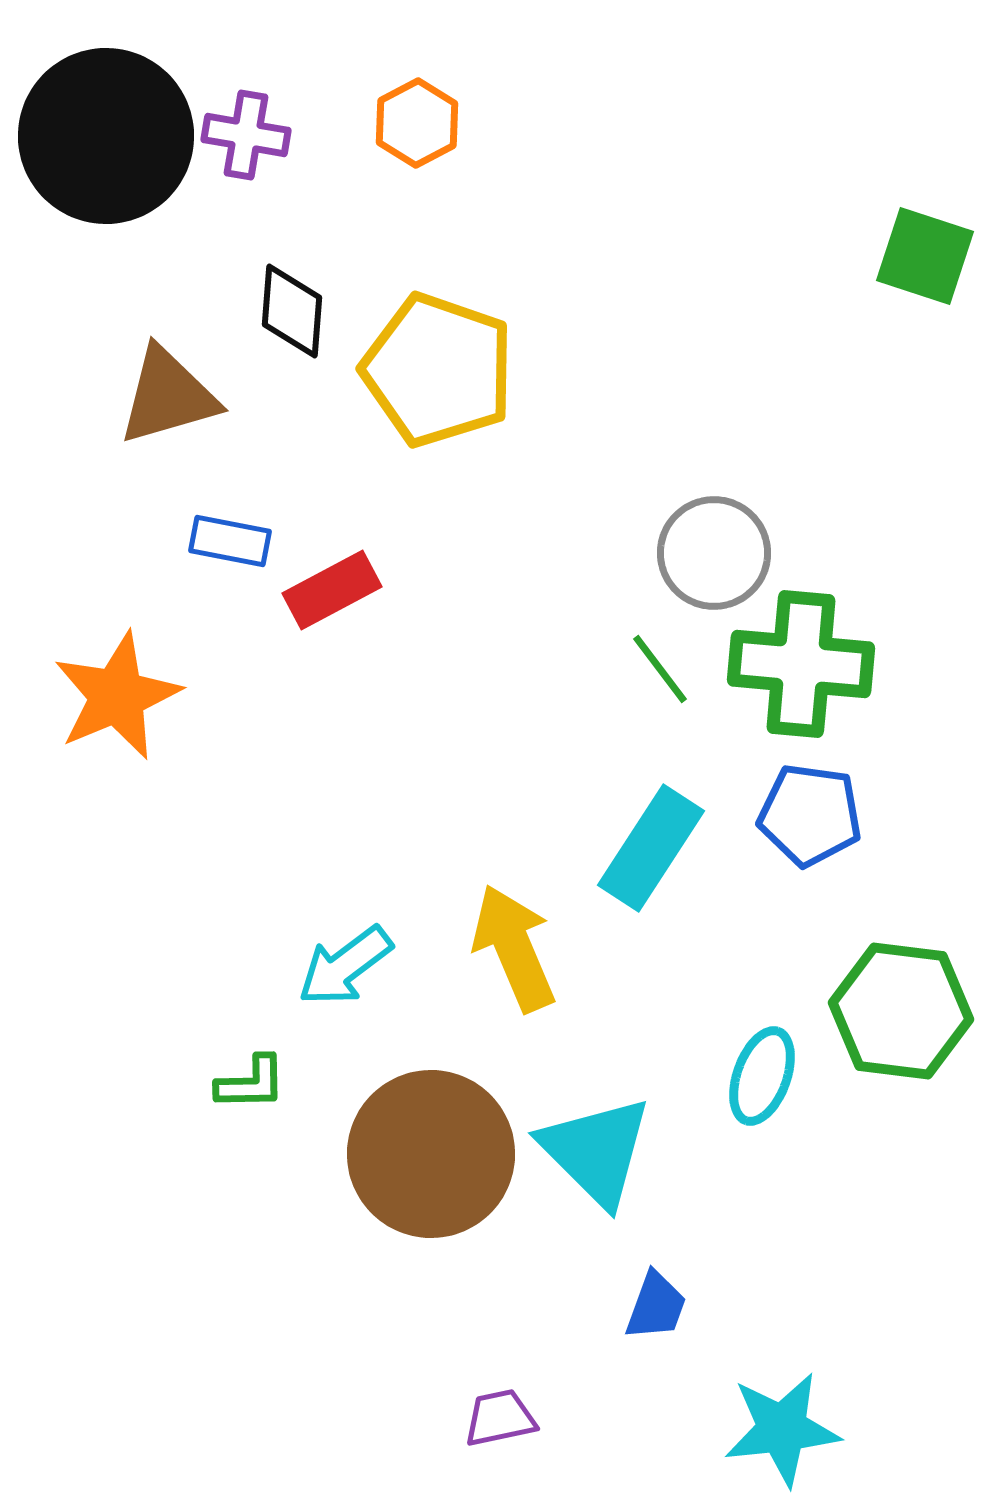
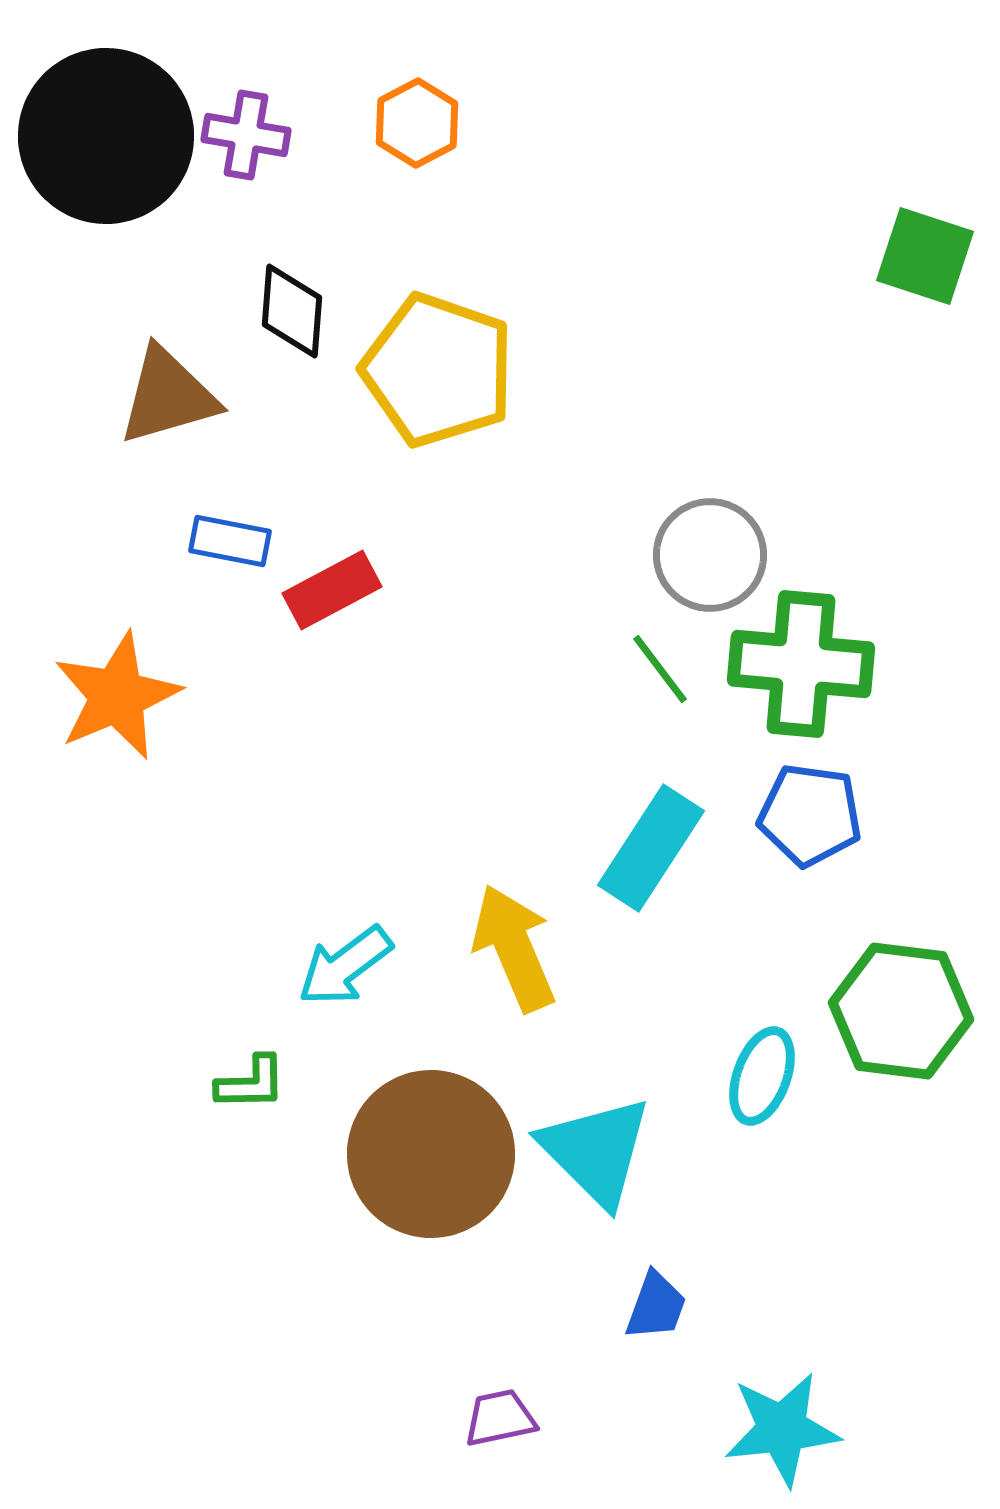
gray circle: moved 4 px left, 2 px down
